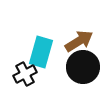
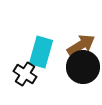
brown arrow: moved 2 px right, 4 px down
black cross: rotated 30 degrees counterclockwise
